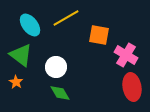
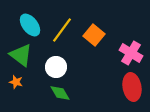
yellow line: moved 4 px left, 12 px down; rotated 24 degrees counterclockwise
orange square: moved 5 px left; rotated 30 degrees clockwise
pink cross: moved 5 px right, 2 px up
orange star: rotated 16 degrees counterclockwise
